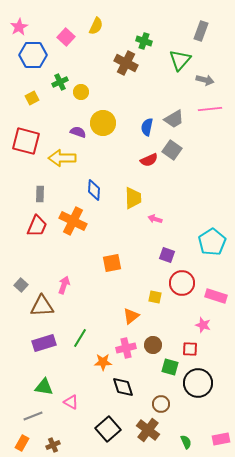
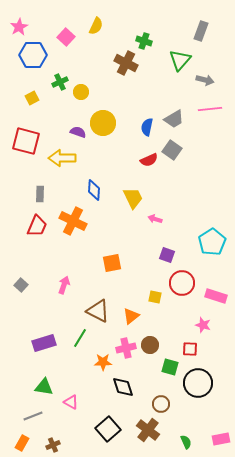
yellow trapezoid at (133, 198): rotated 25 degrees counterclockwise
brown triangle at (42, 306): moved 56 px right, 5 px down; rotated 30 degrees clockwise
brown circle at (153, 345): moved 3 px left
